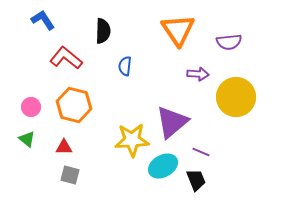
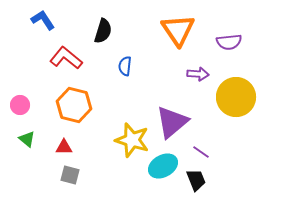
black semicircle: rotated 15 degrees clockwise
pink circle: moved 11 px left, 2 px up
yellow star: rotated 20 degrees clockwise
purple line: rotated 12 degrees clockwise
